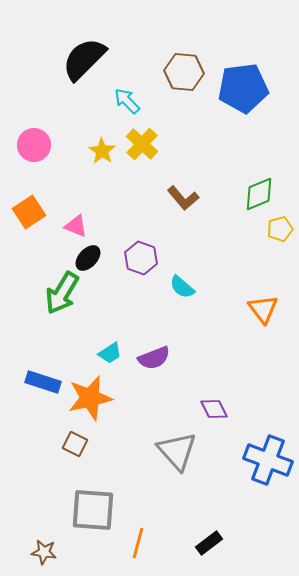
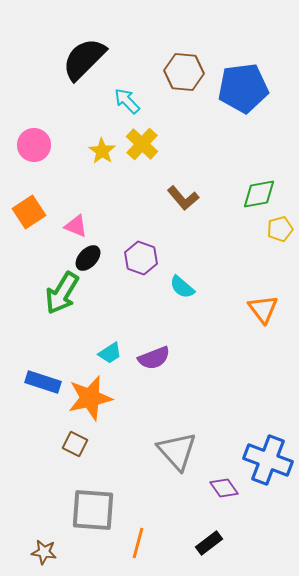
green diamond: rotated 12 degrees clockwise
purple diamond: moved 10 px right, 79 px down; rotated 8 degrees counterclockwise
